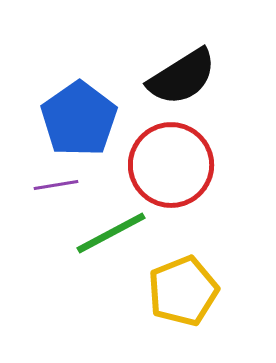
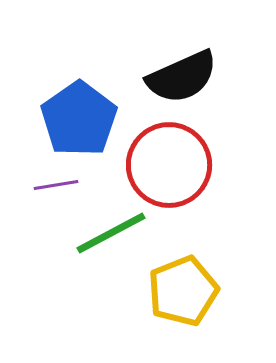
black semicircle: rotated 8 degrees clockwise
red circle: moved 2 px left
